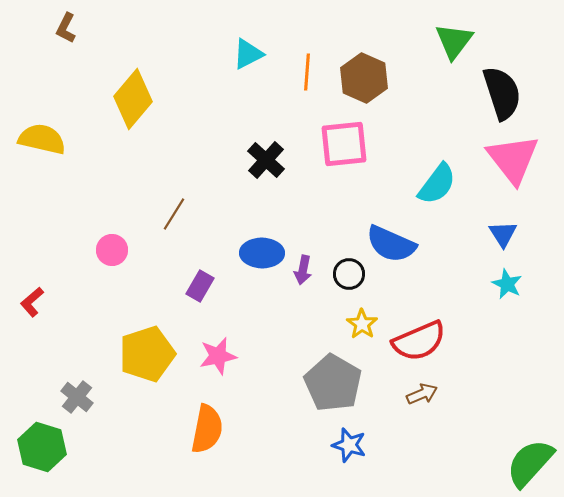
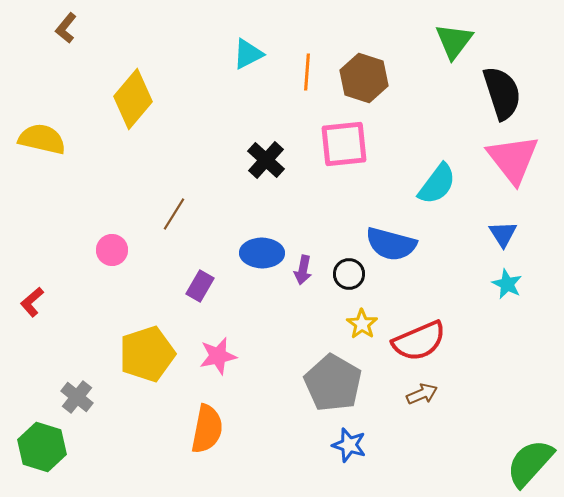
brown L-shape: rotated 12 degrees clockwise
brown hexagon: rotated 6 degrees counterclockwise
blue semicircle: rotated 9 degrees counterclockwise
